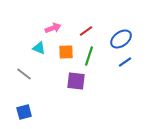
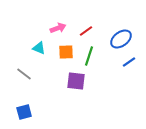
pink arrow: moved 5 px right
blue line: moved 4 px right
